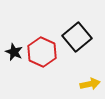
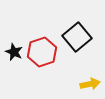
red hexagon: rotated 16 degrees clockwise
